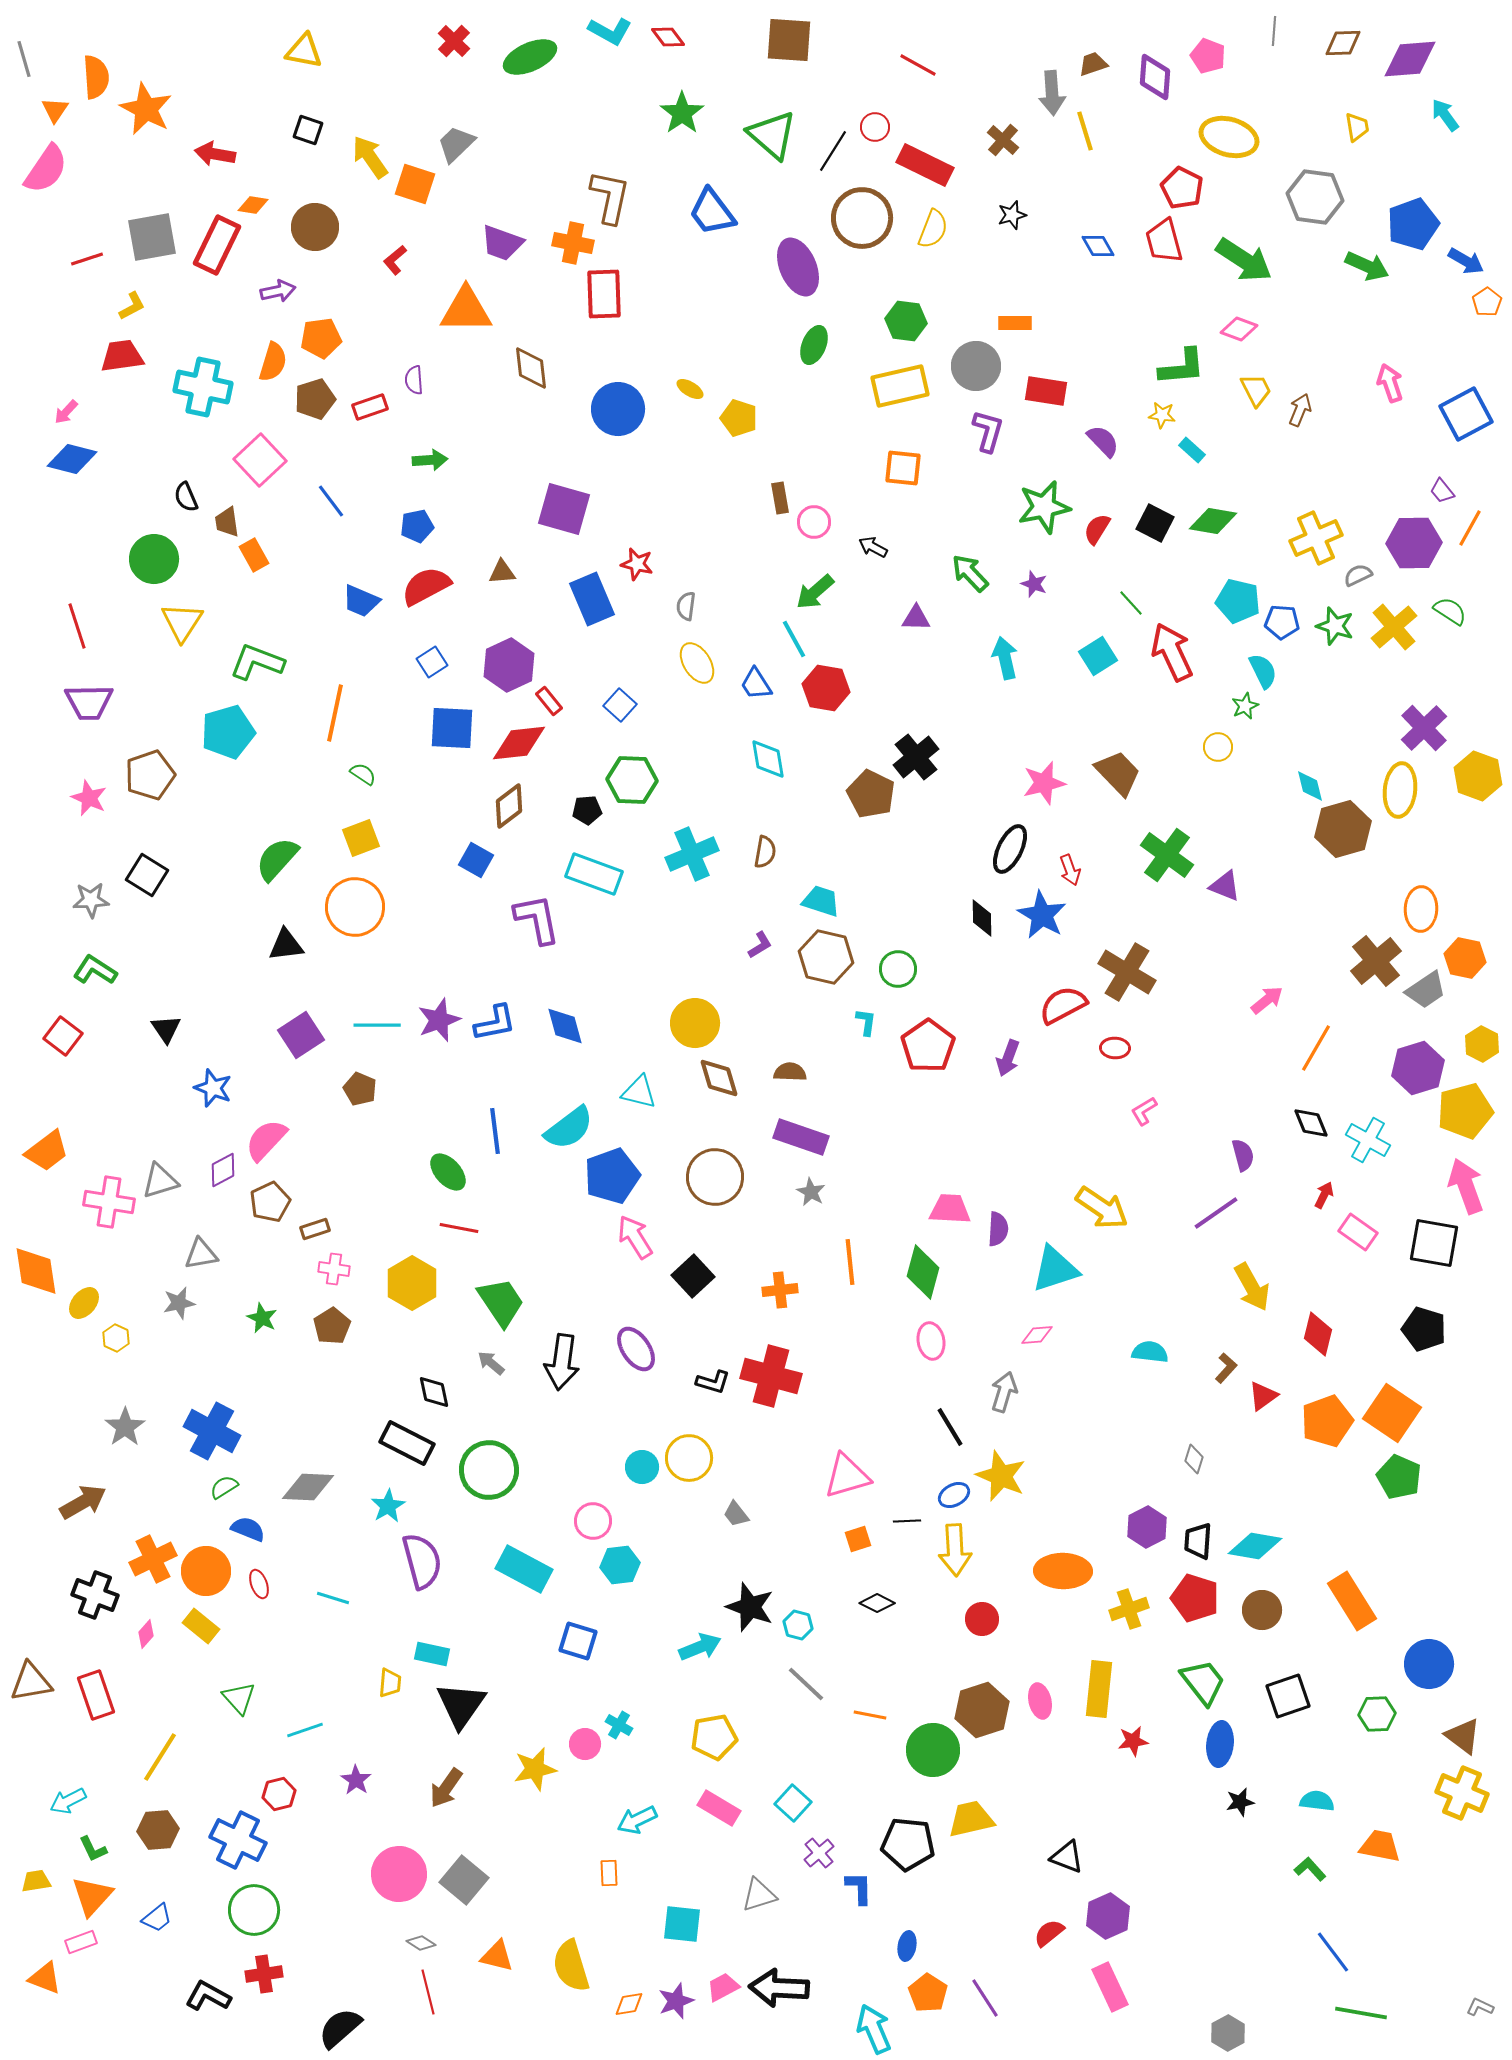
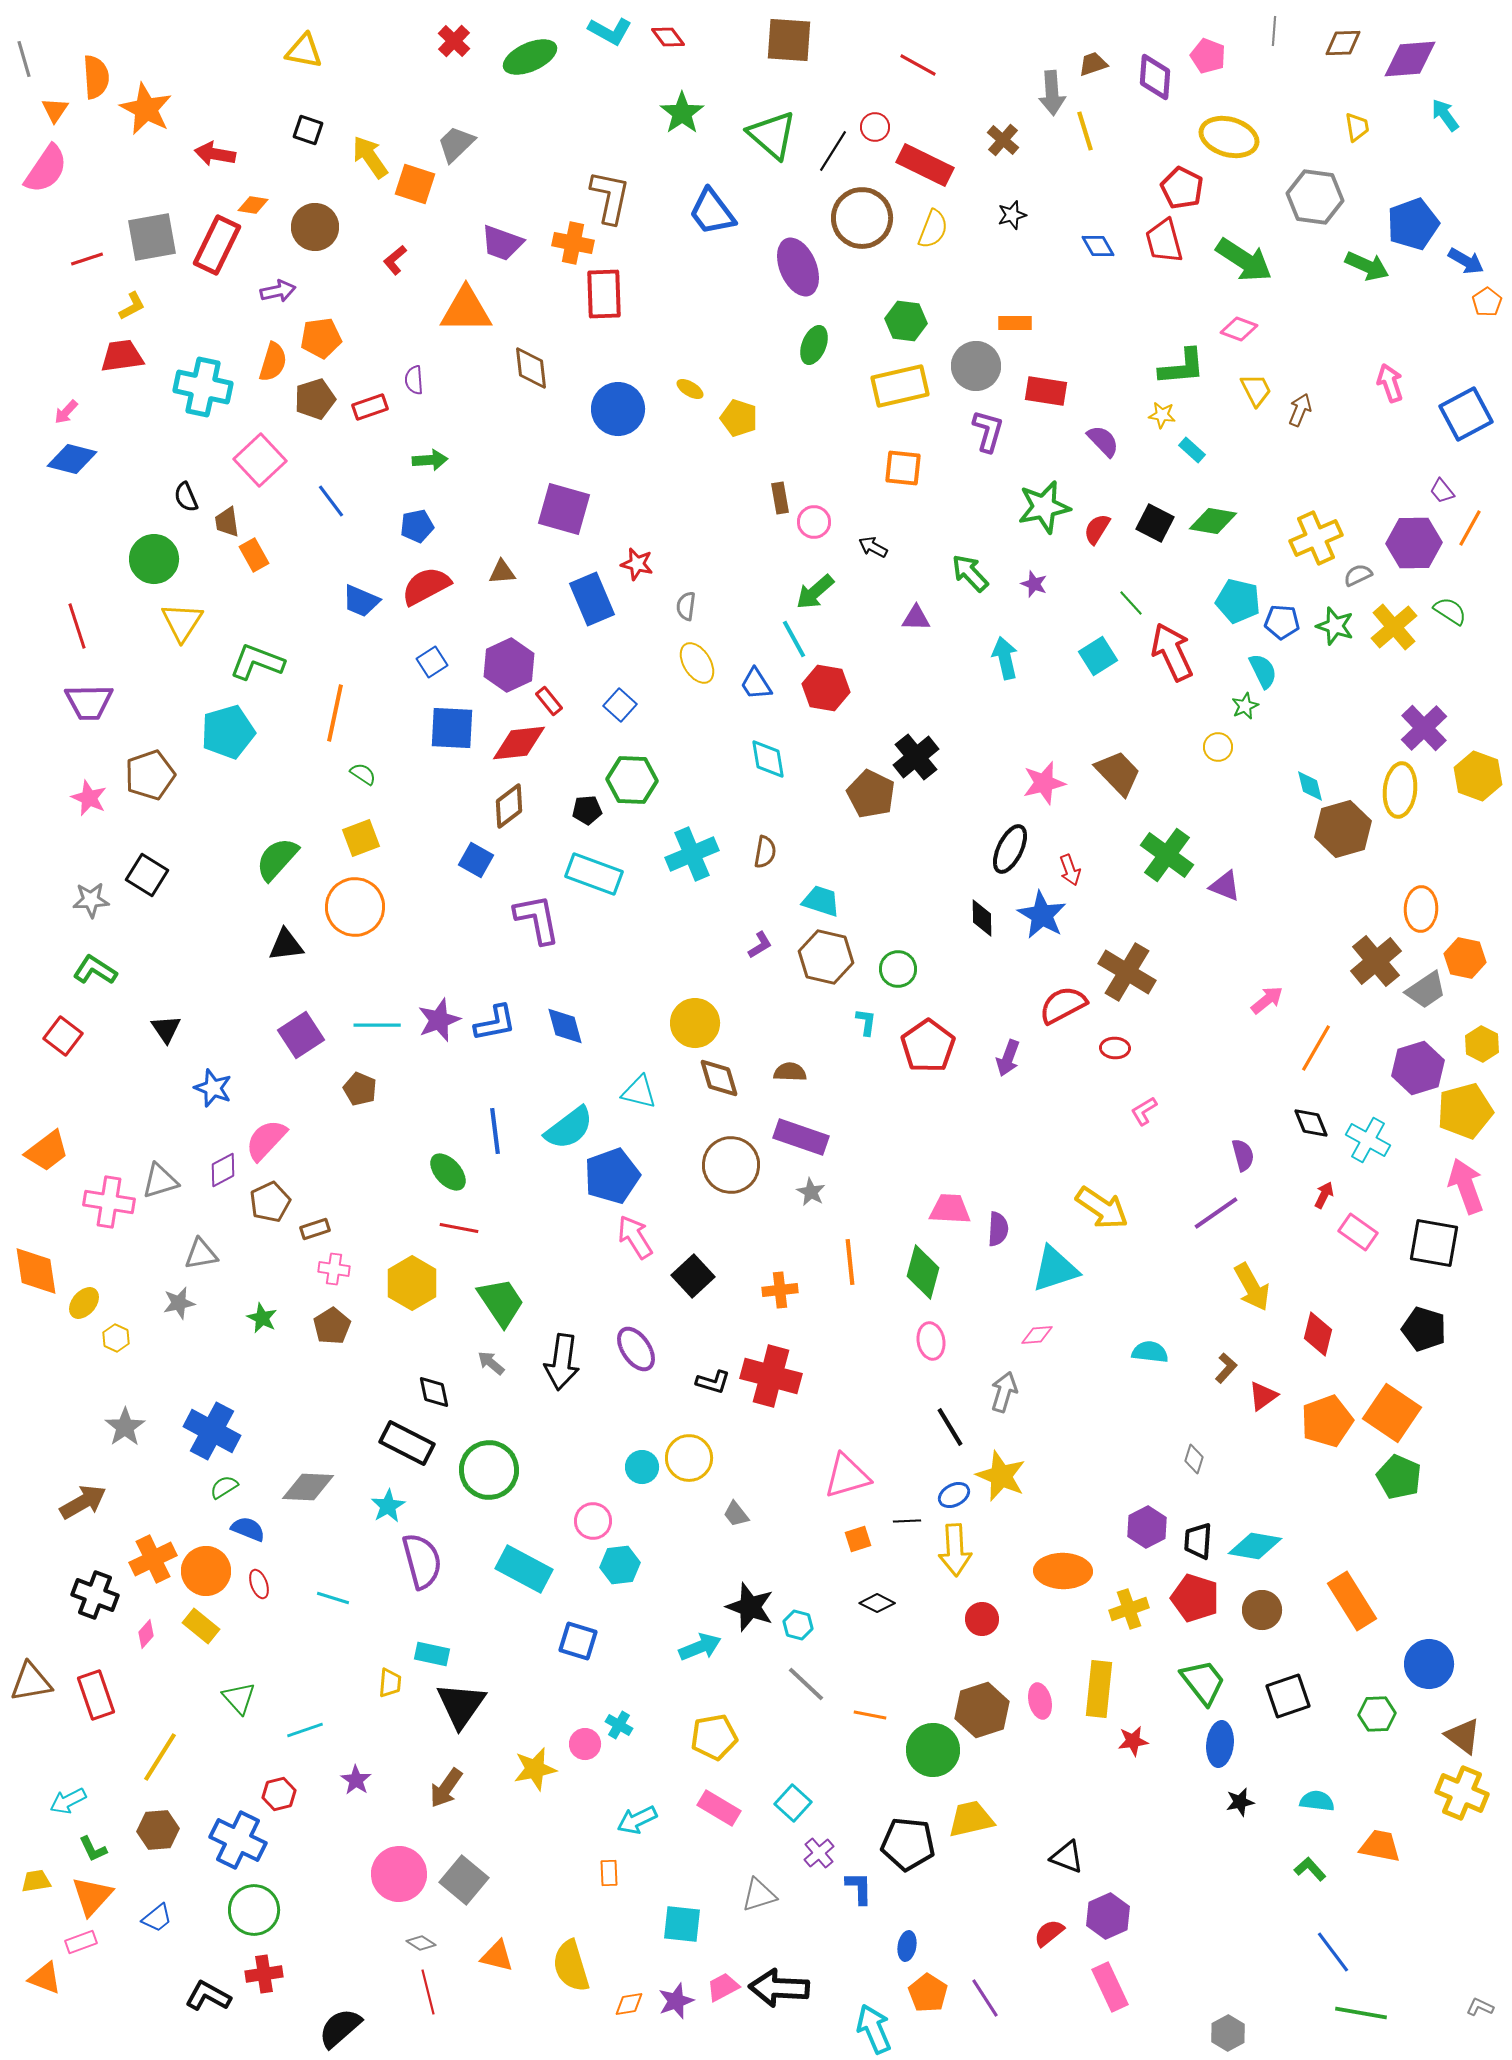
brown circle at (715, 1177): moved 16 px right, 12 px up
